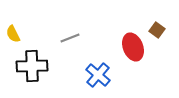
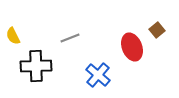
brown square: rotated 14 degrees clockwise
yellow semicircle: moved 2 px down
red ellipse: moved 1 px left
black cross: moved 4 px right
